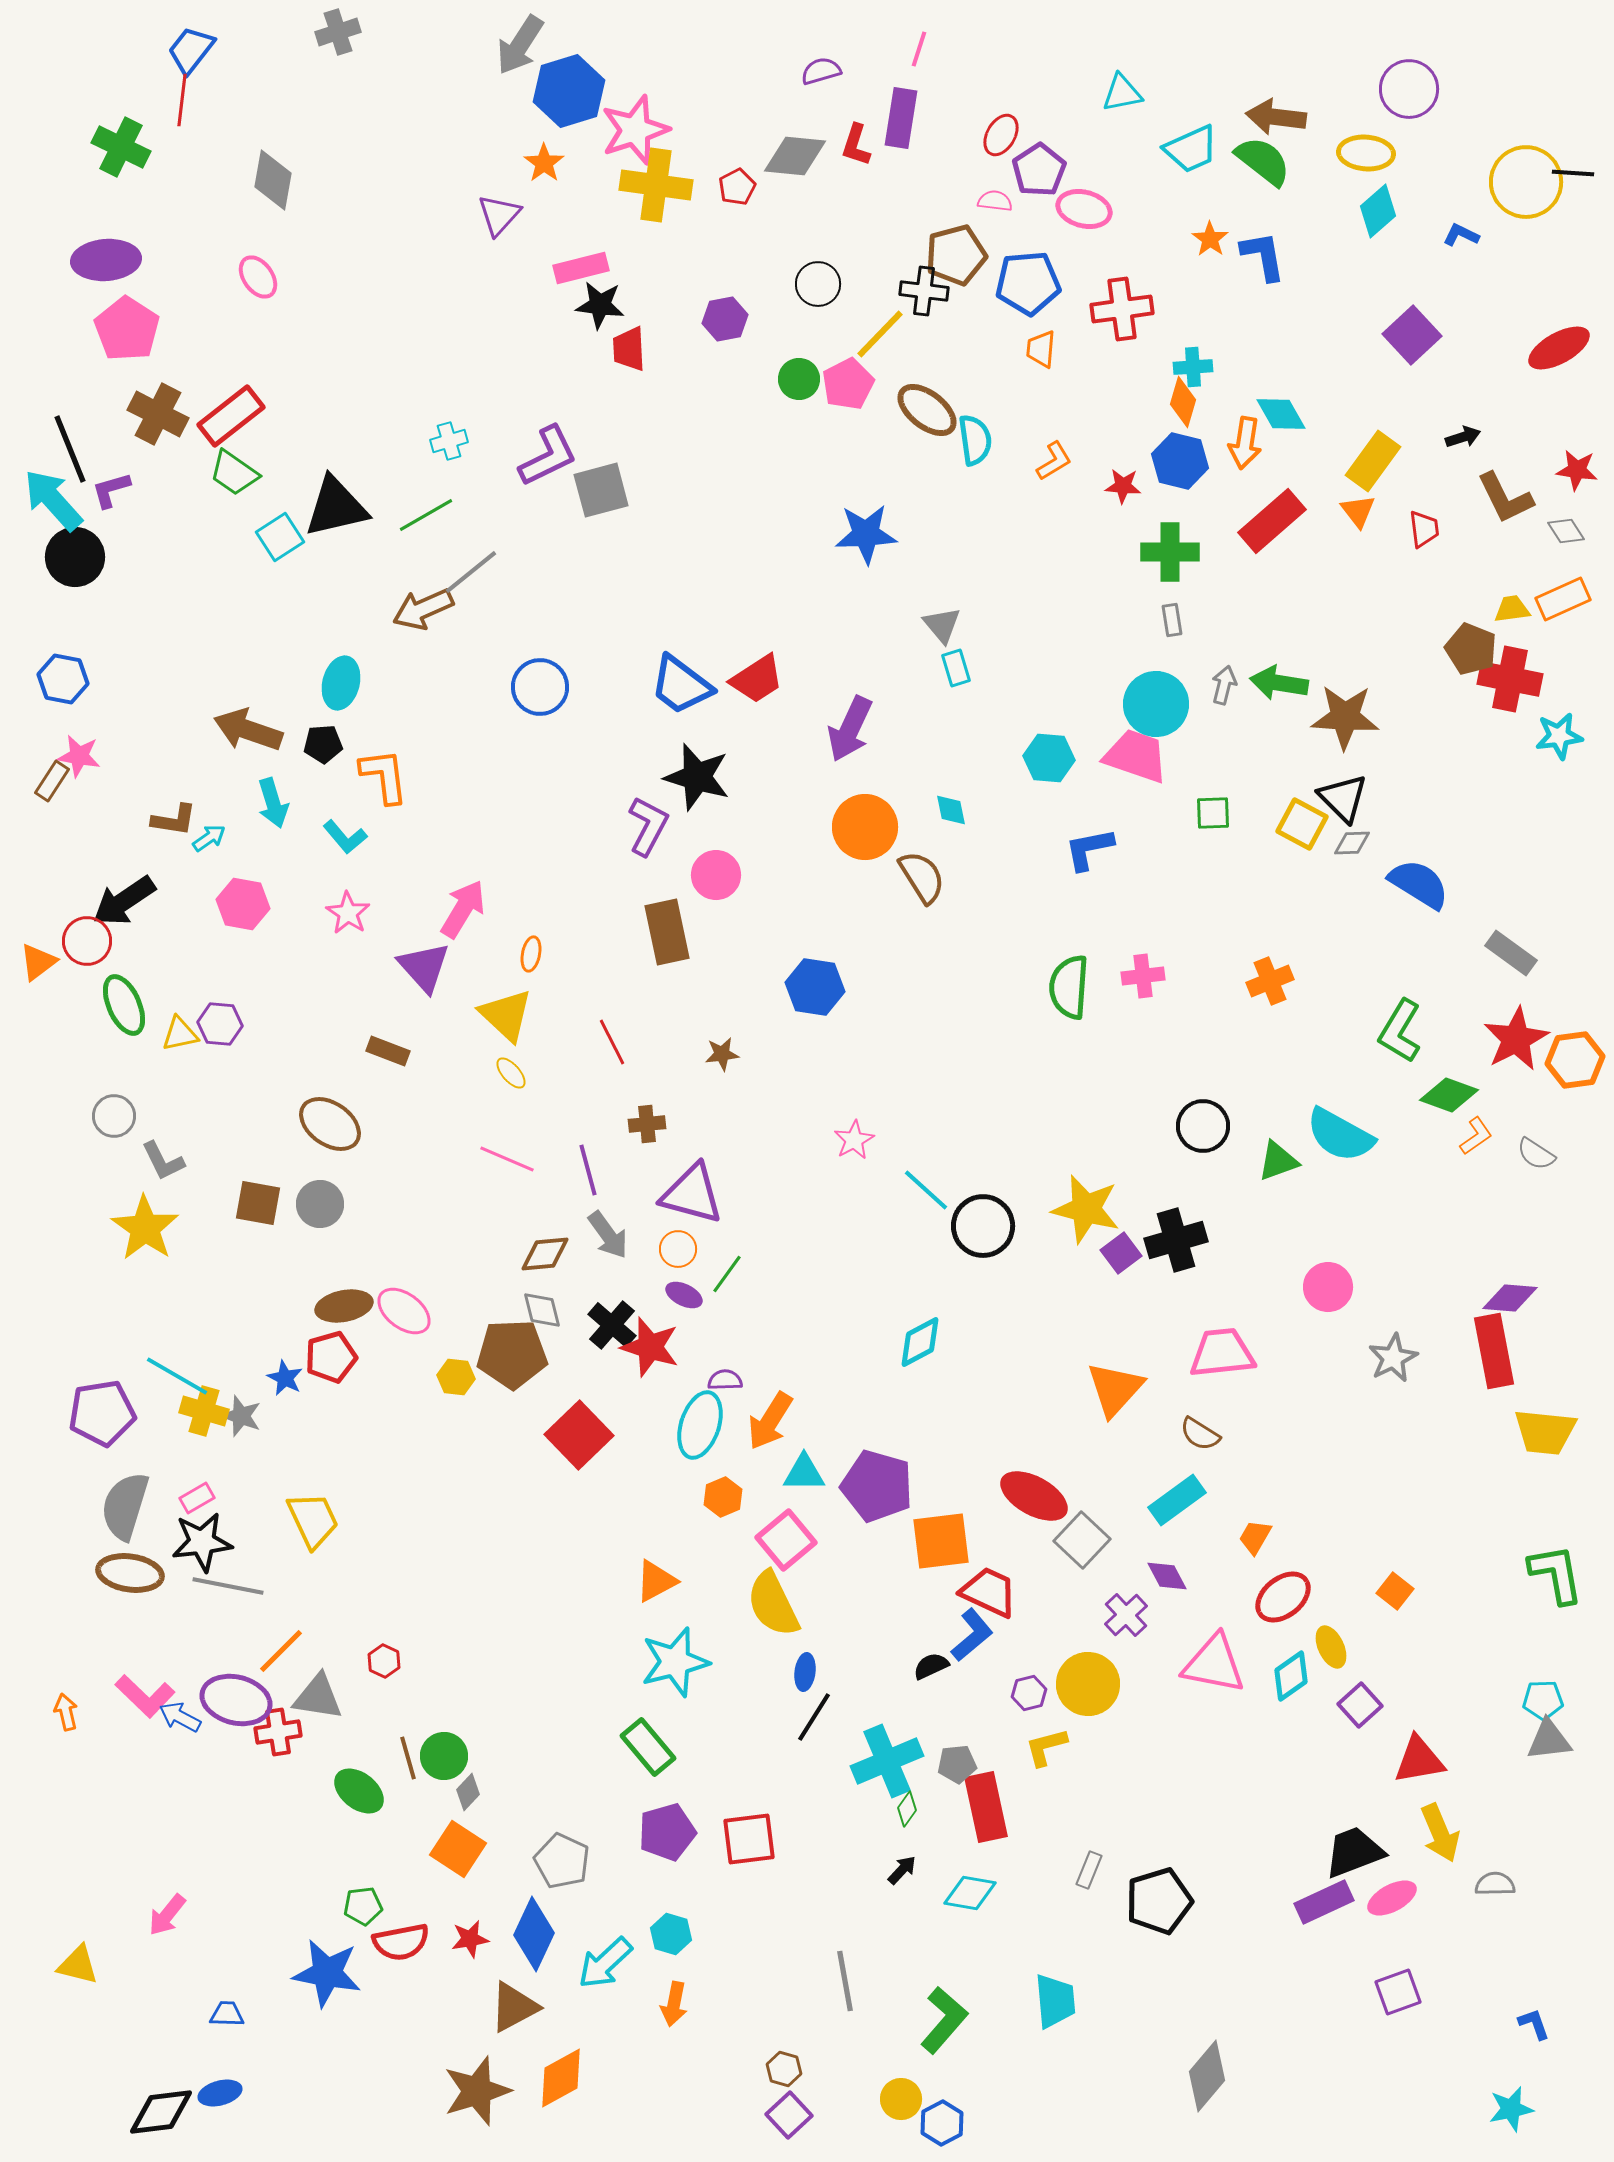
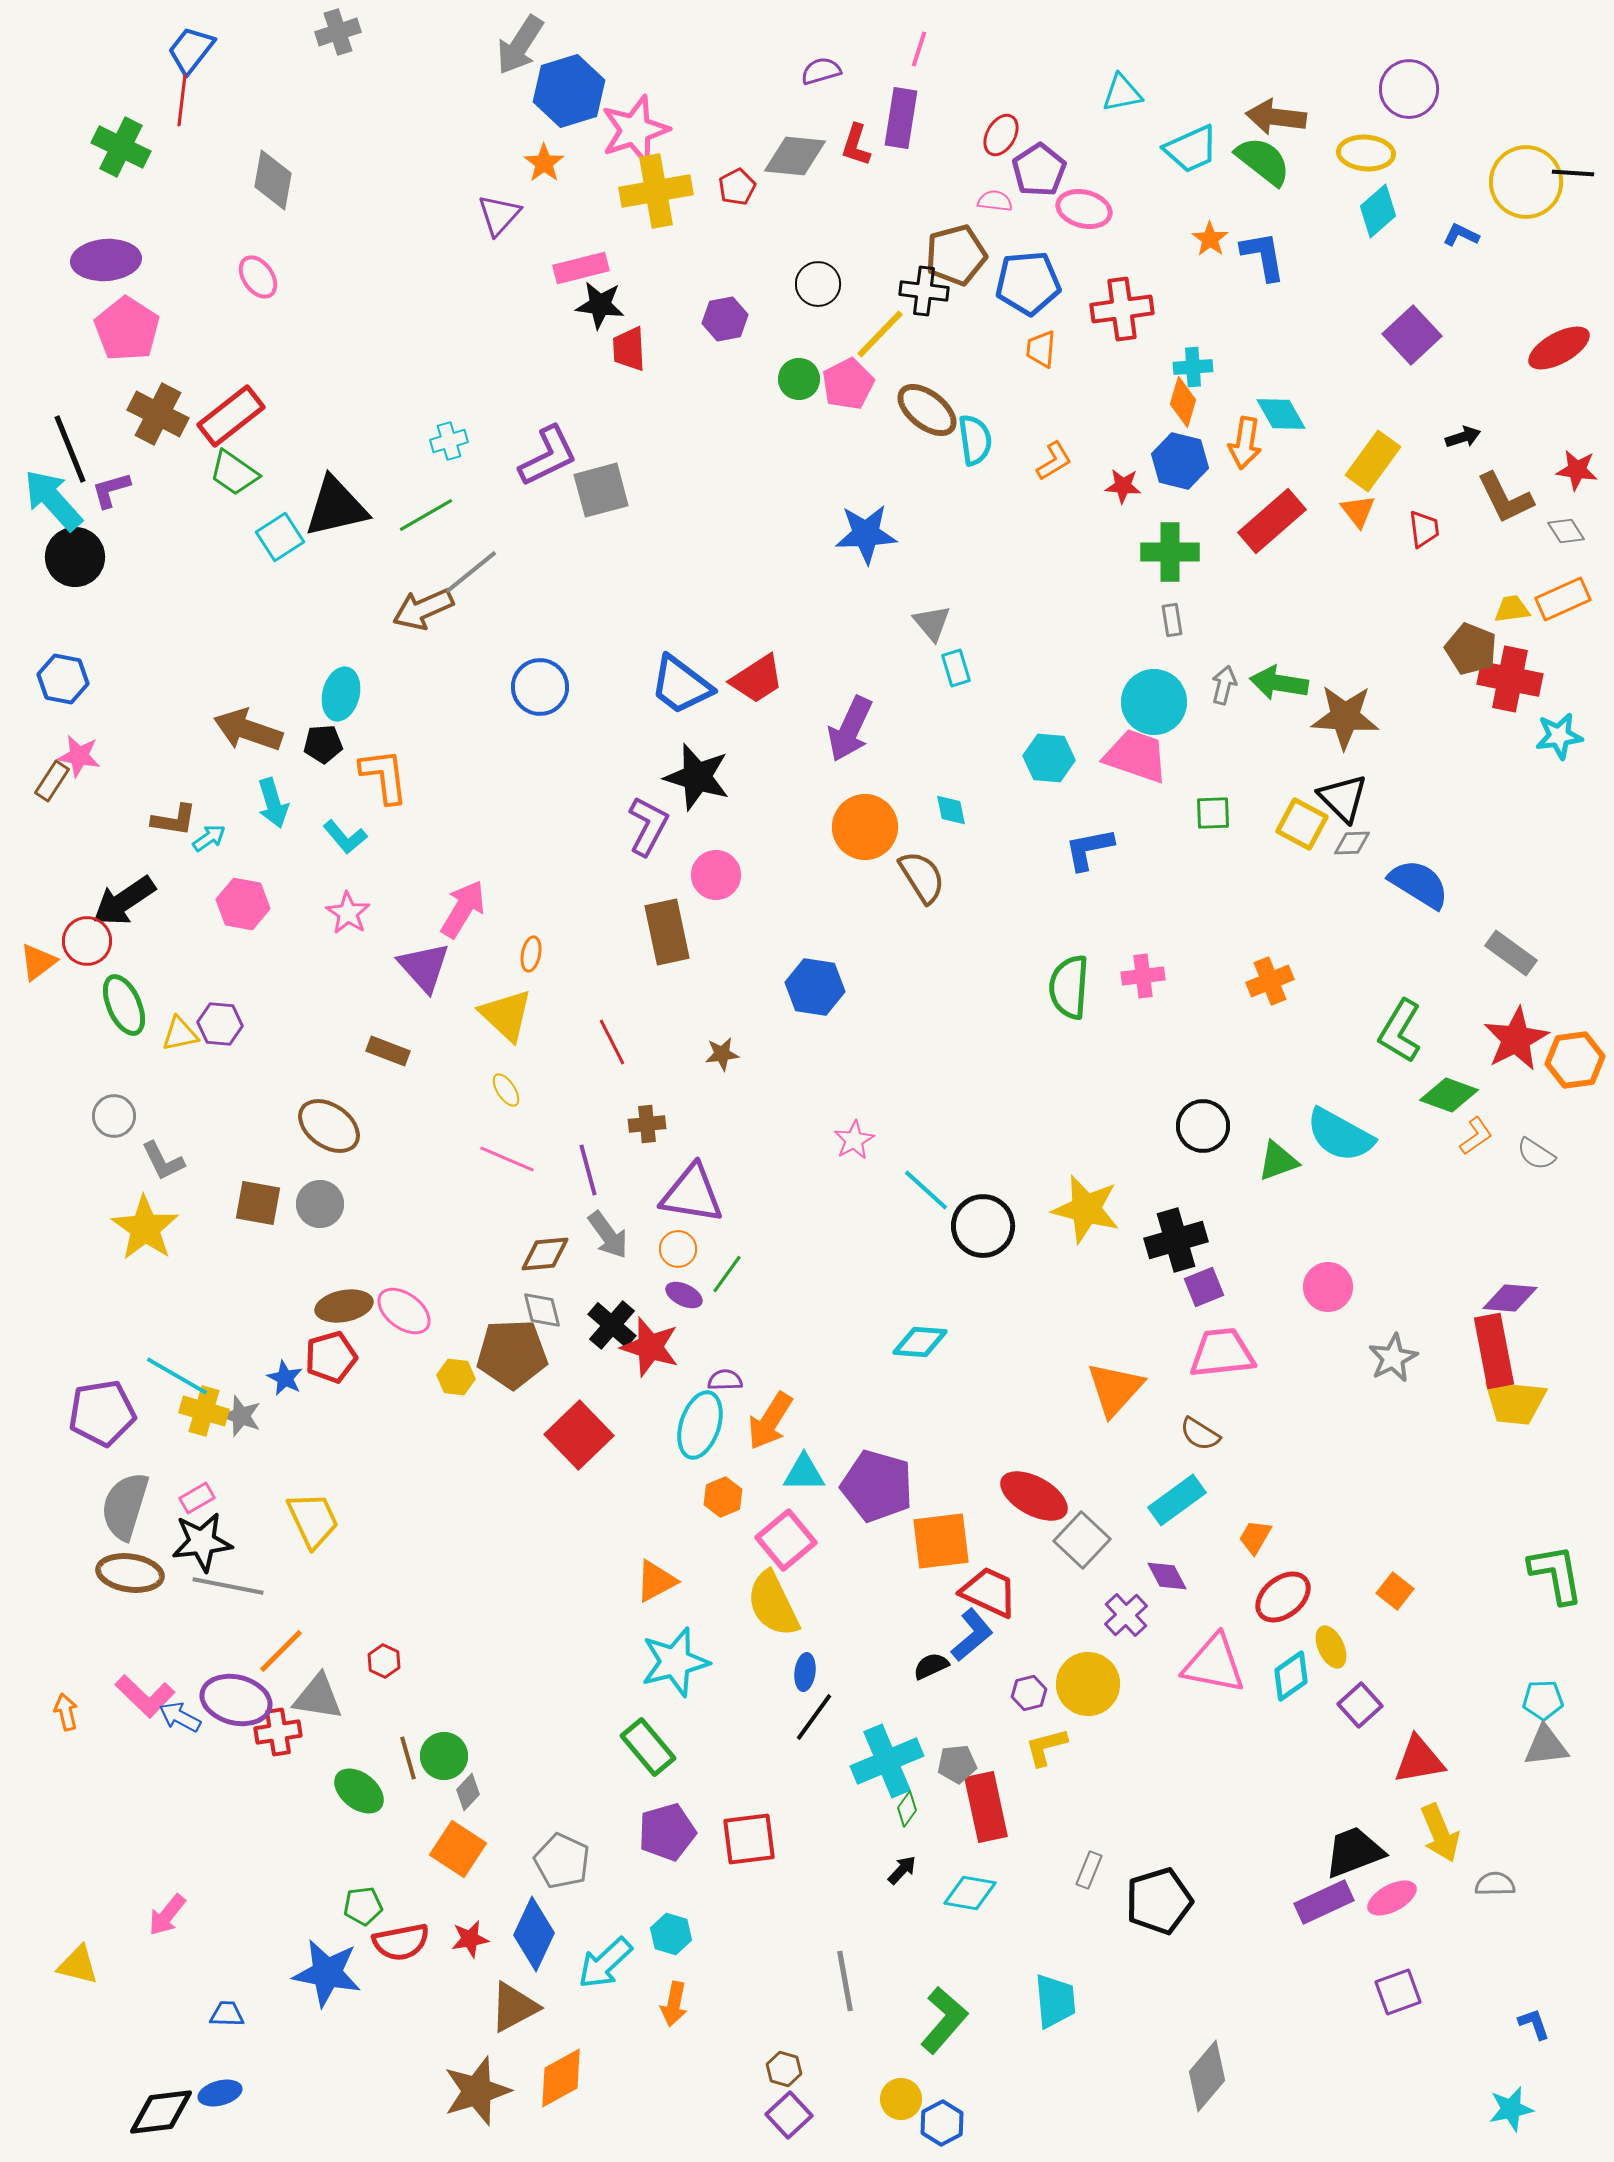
yellow cross at (656, 185): moved 6 px down; rotated 18 degrees counterclockwise
gray triangle at (942, 625): moved 10 px left, 2 px up
cyan ellipse at (341, 683): moved 11 px down
cyan circle at (1156, 704): moved 2 px left, 2 px up
yellow ellipse at (511, 1073): moved 5 px left, 17 px down; rotated 8 degrees clockwise
brown ellipse at (330, 1124): moved 1 px left, 2 px down
purple triangle at (692, 1194): rotated 6 degrees counterclockwise
purple square at (1121, 1253): moved 83 px right, 34 px down; rotated 15 degrees clockwise
cyan diamond at (920, 1342): rotated 32 degrees clockwise
yellow trapezoid at (1545, 1432): moved 30 px left, 30 px up
black line at (814, 1717): rotated 4 degrees clockwise
gray triangle at (1549, 1740): moved 3 px left, 6 px down
